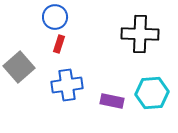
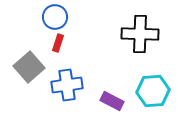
red rectangle: moved 1 px left, 1 px up
gray square: moved 10 px right
cyan hexagon: moved 1 px right, 2 px up
purple rectangle: rotated 15 degrees clockwise
